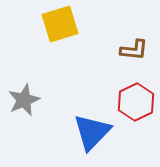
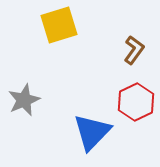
yellow square: moved 1 px left, 1 px down
brown L-shape: rotated 60 degrees counterclockwise
